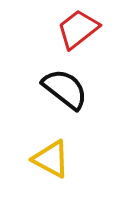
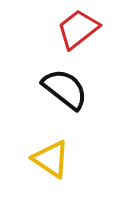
yellow triangle: rotated 6 degrees clockwise
